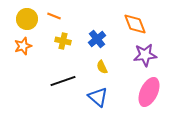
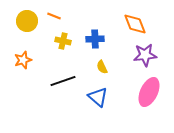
yellow circle: moved 2 px down
blue cross: moved 2 px left; rotated 36 degrees clockwise
orange star: moved 14 px down
